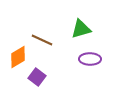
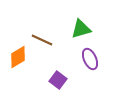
purple ellipse: rotated 65 degrees clockwise
purple square: moved 21 px right, 3 px down
